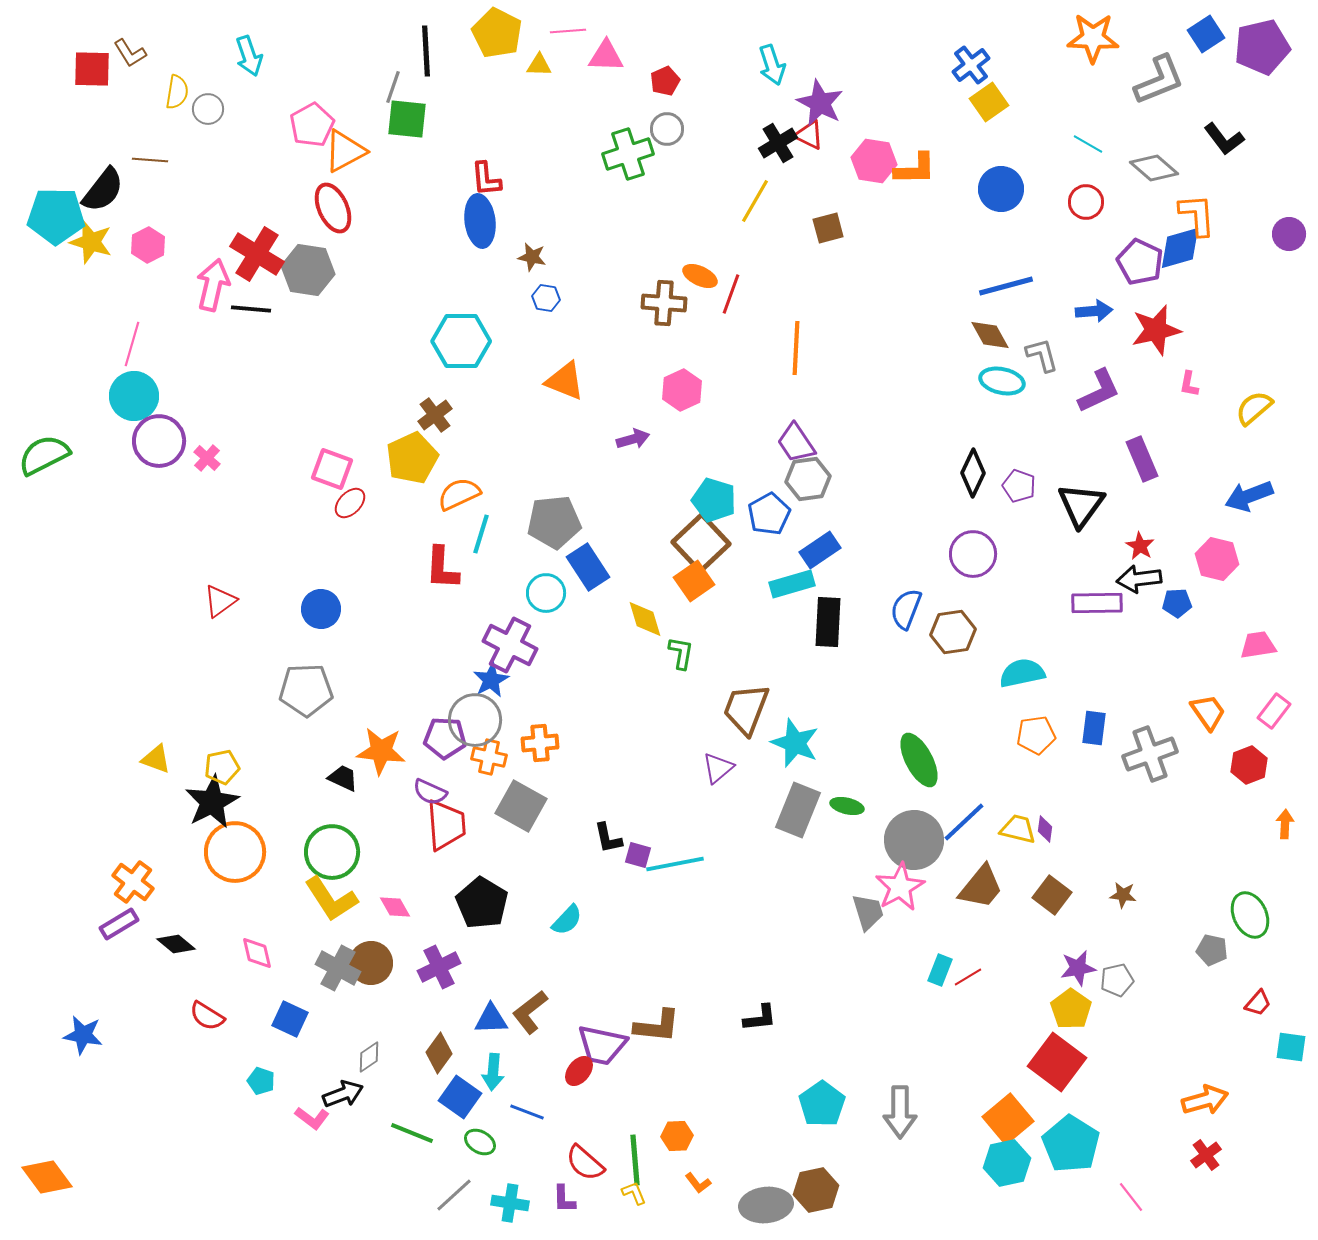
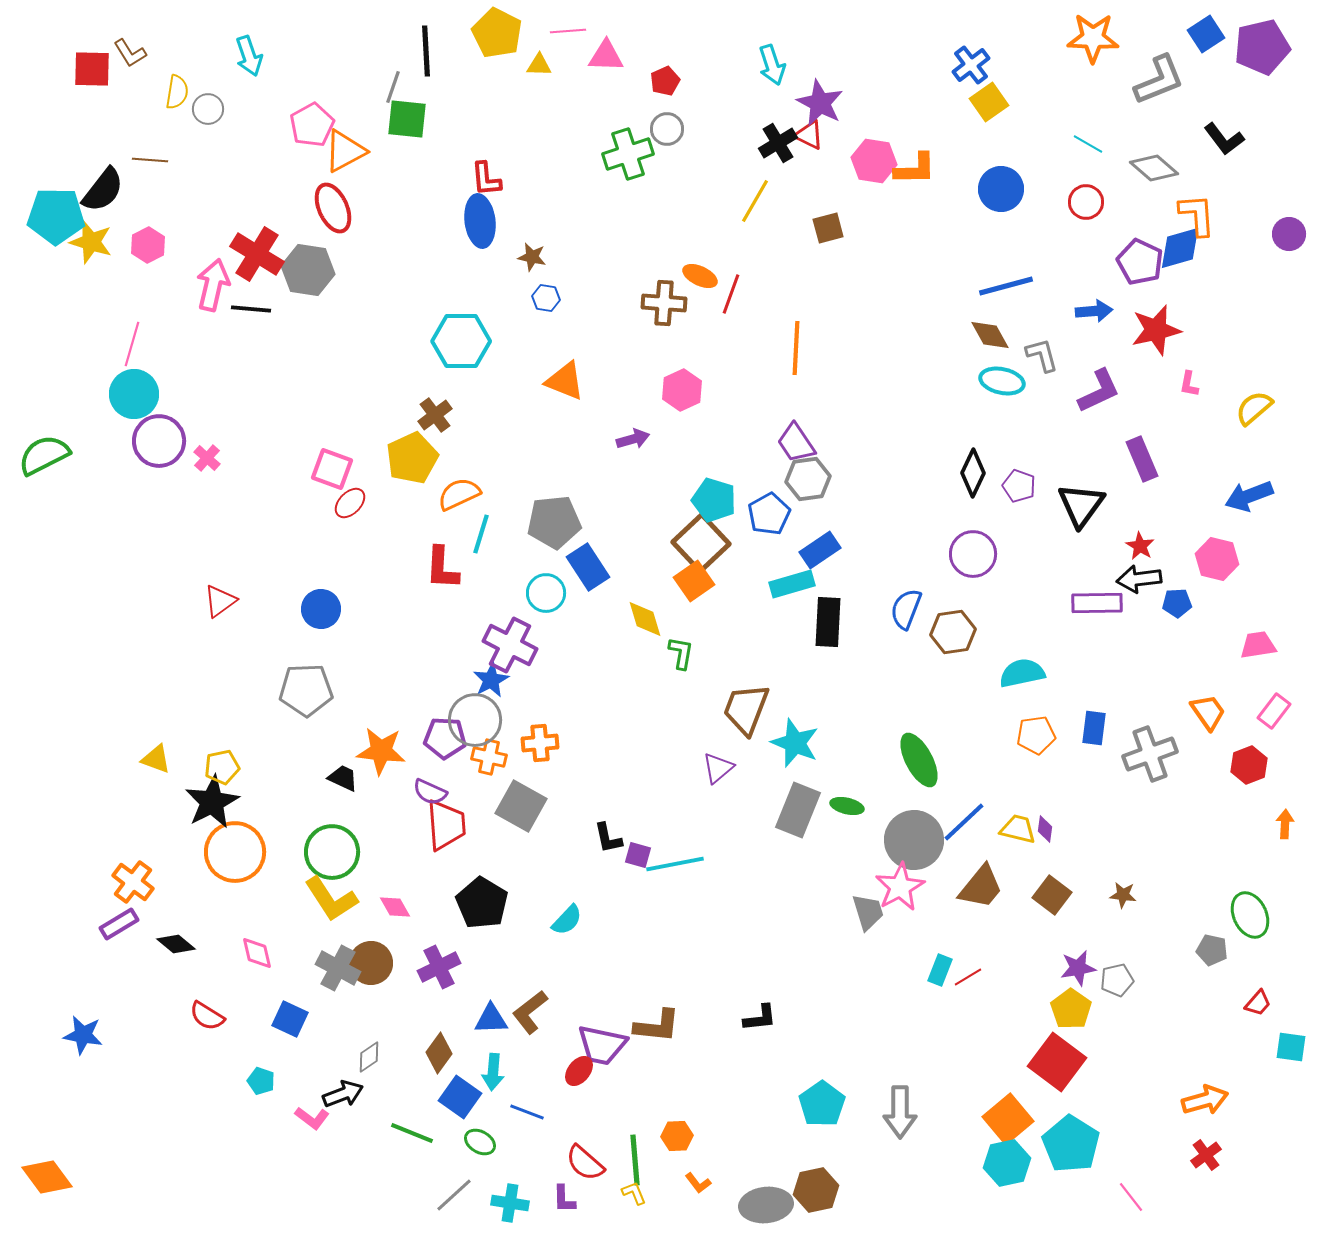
cyan circle at (134, 396): moved 2 px up
